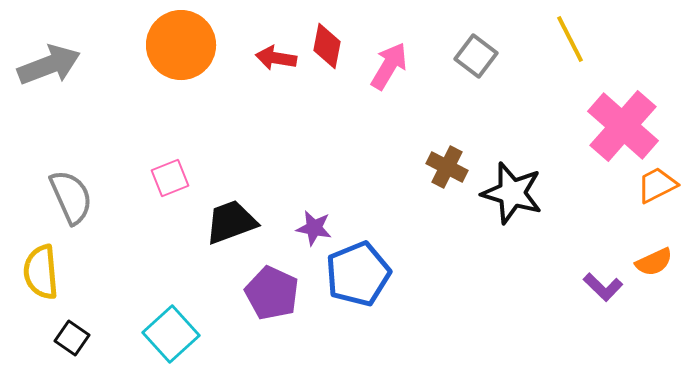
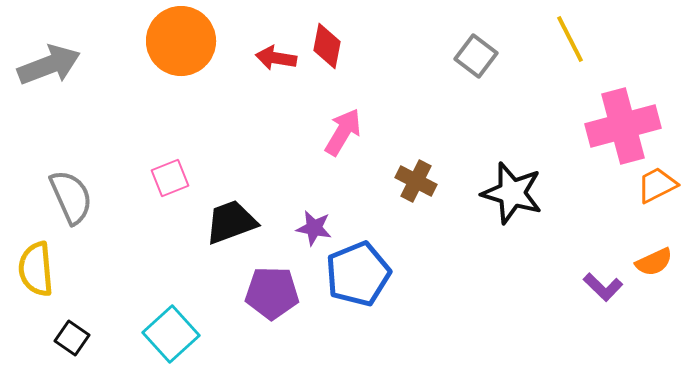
orange circle: moved 4 px up
pink arrow: moved 46 px left, 66 px down
pink cross: rotated 34 degrees clockwise
brown cross: moved 31 px left, 14 px down
yellow semicircle: moved 5 px left, 3 px up
purple pentagon: rotated 24 degrees counterclockwise
